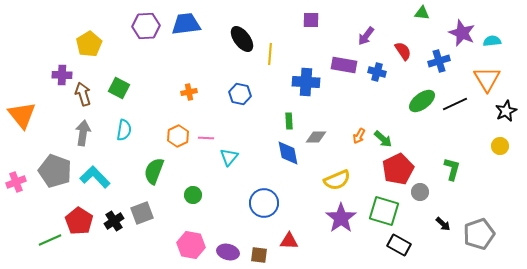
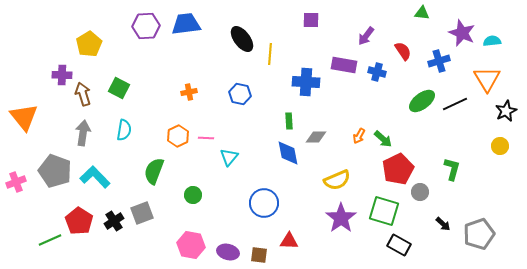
orange triangle at (22, 115): moved 2 px right, 2 px down
